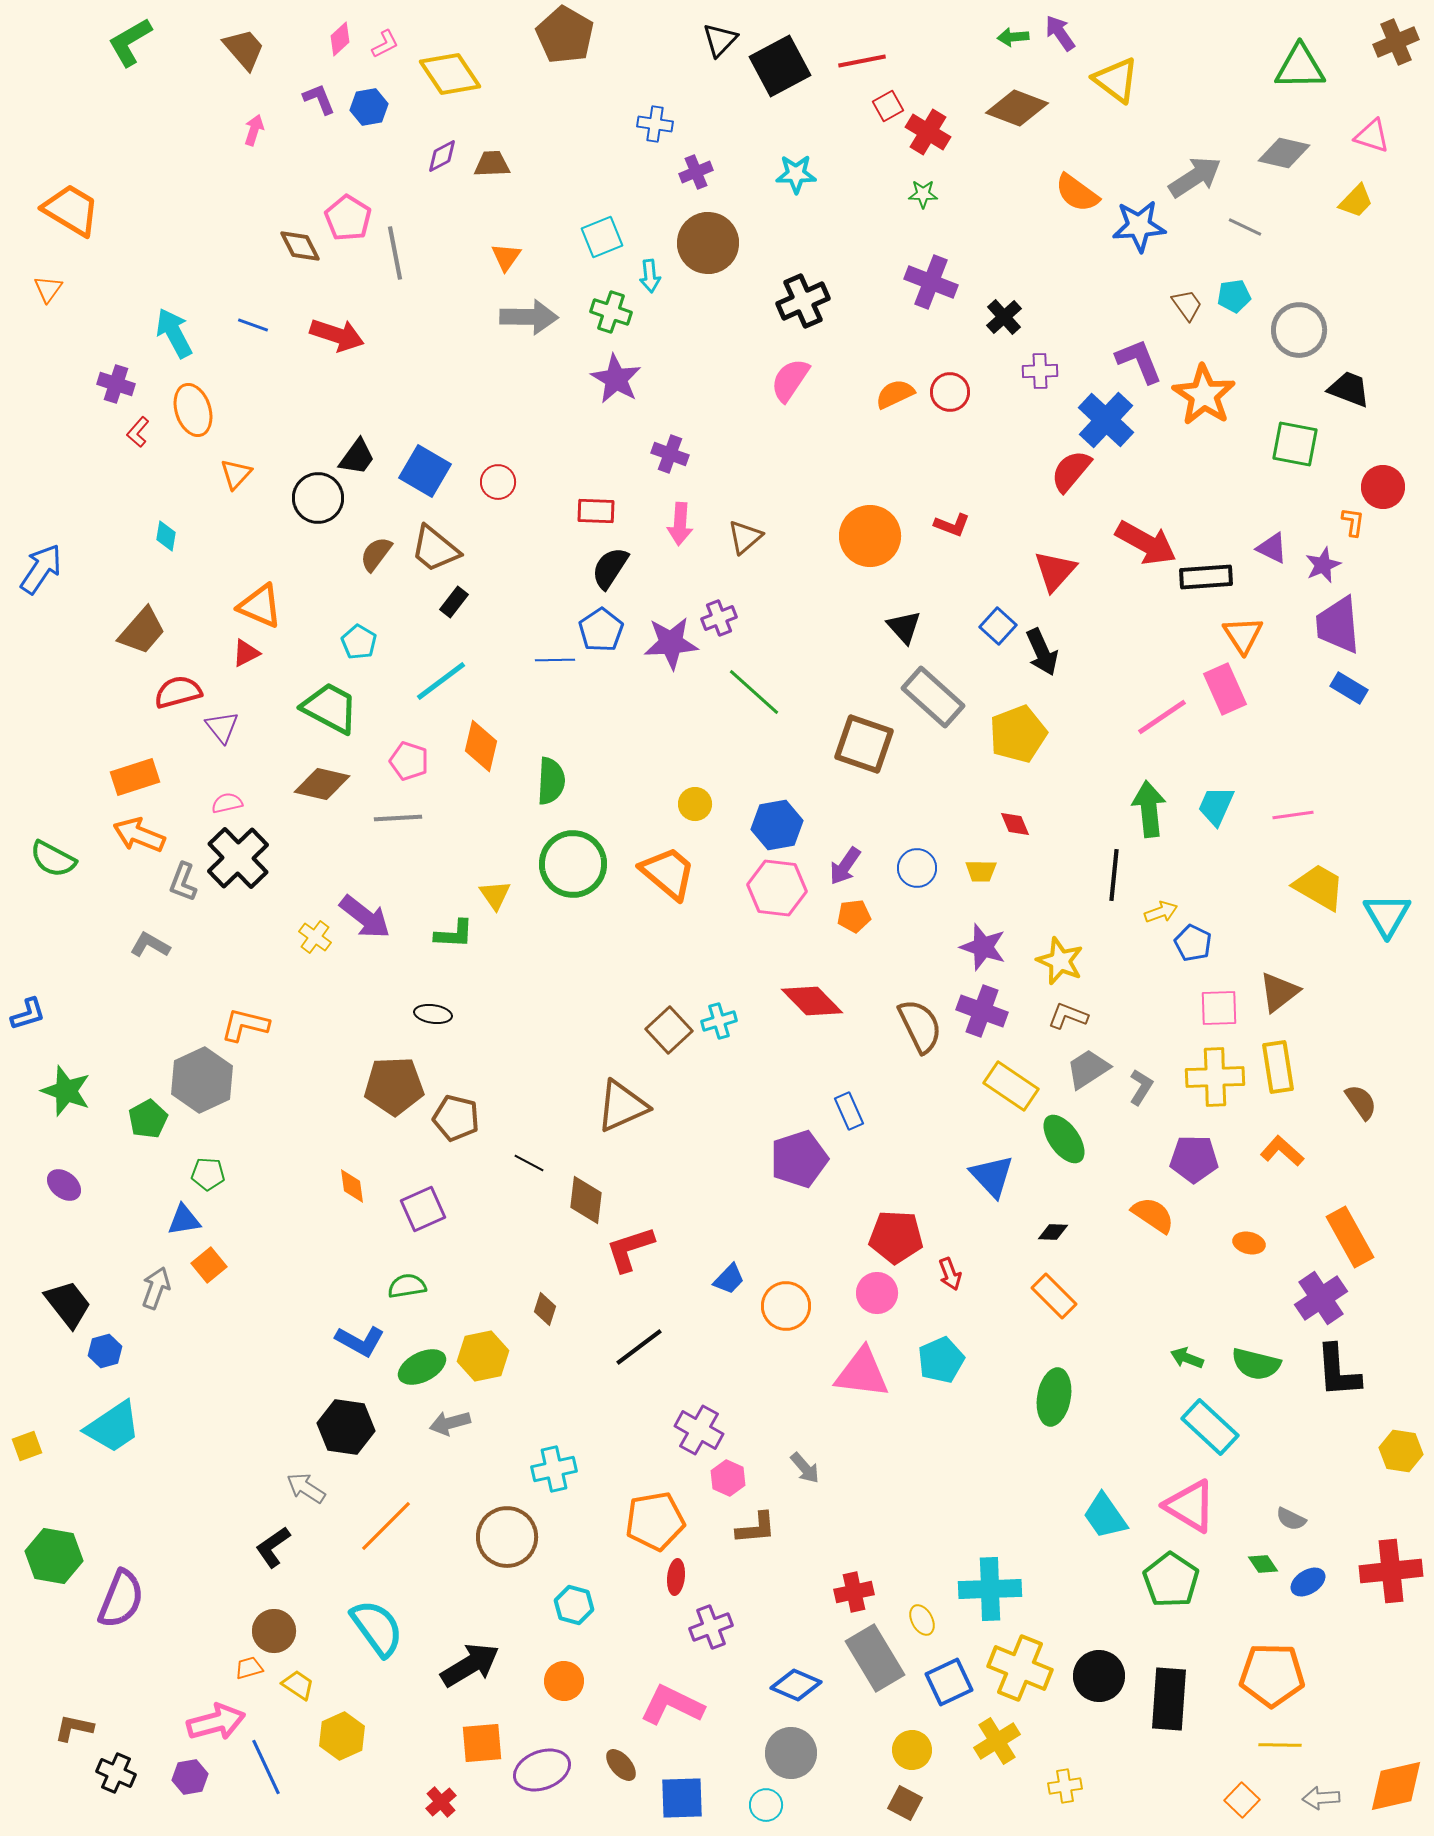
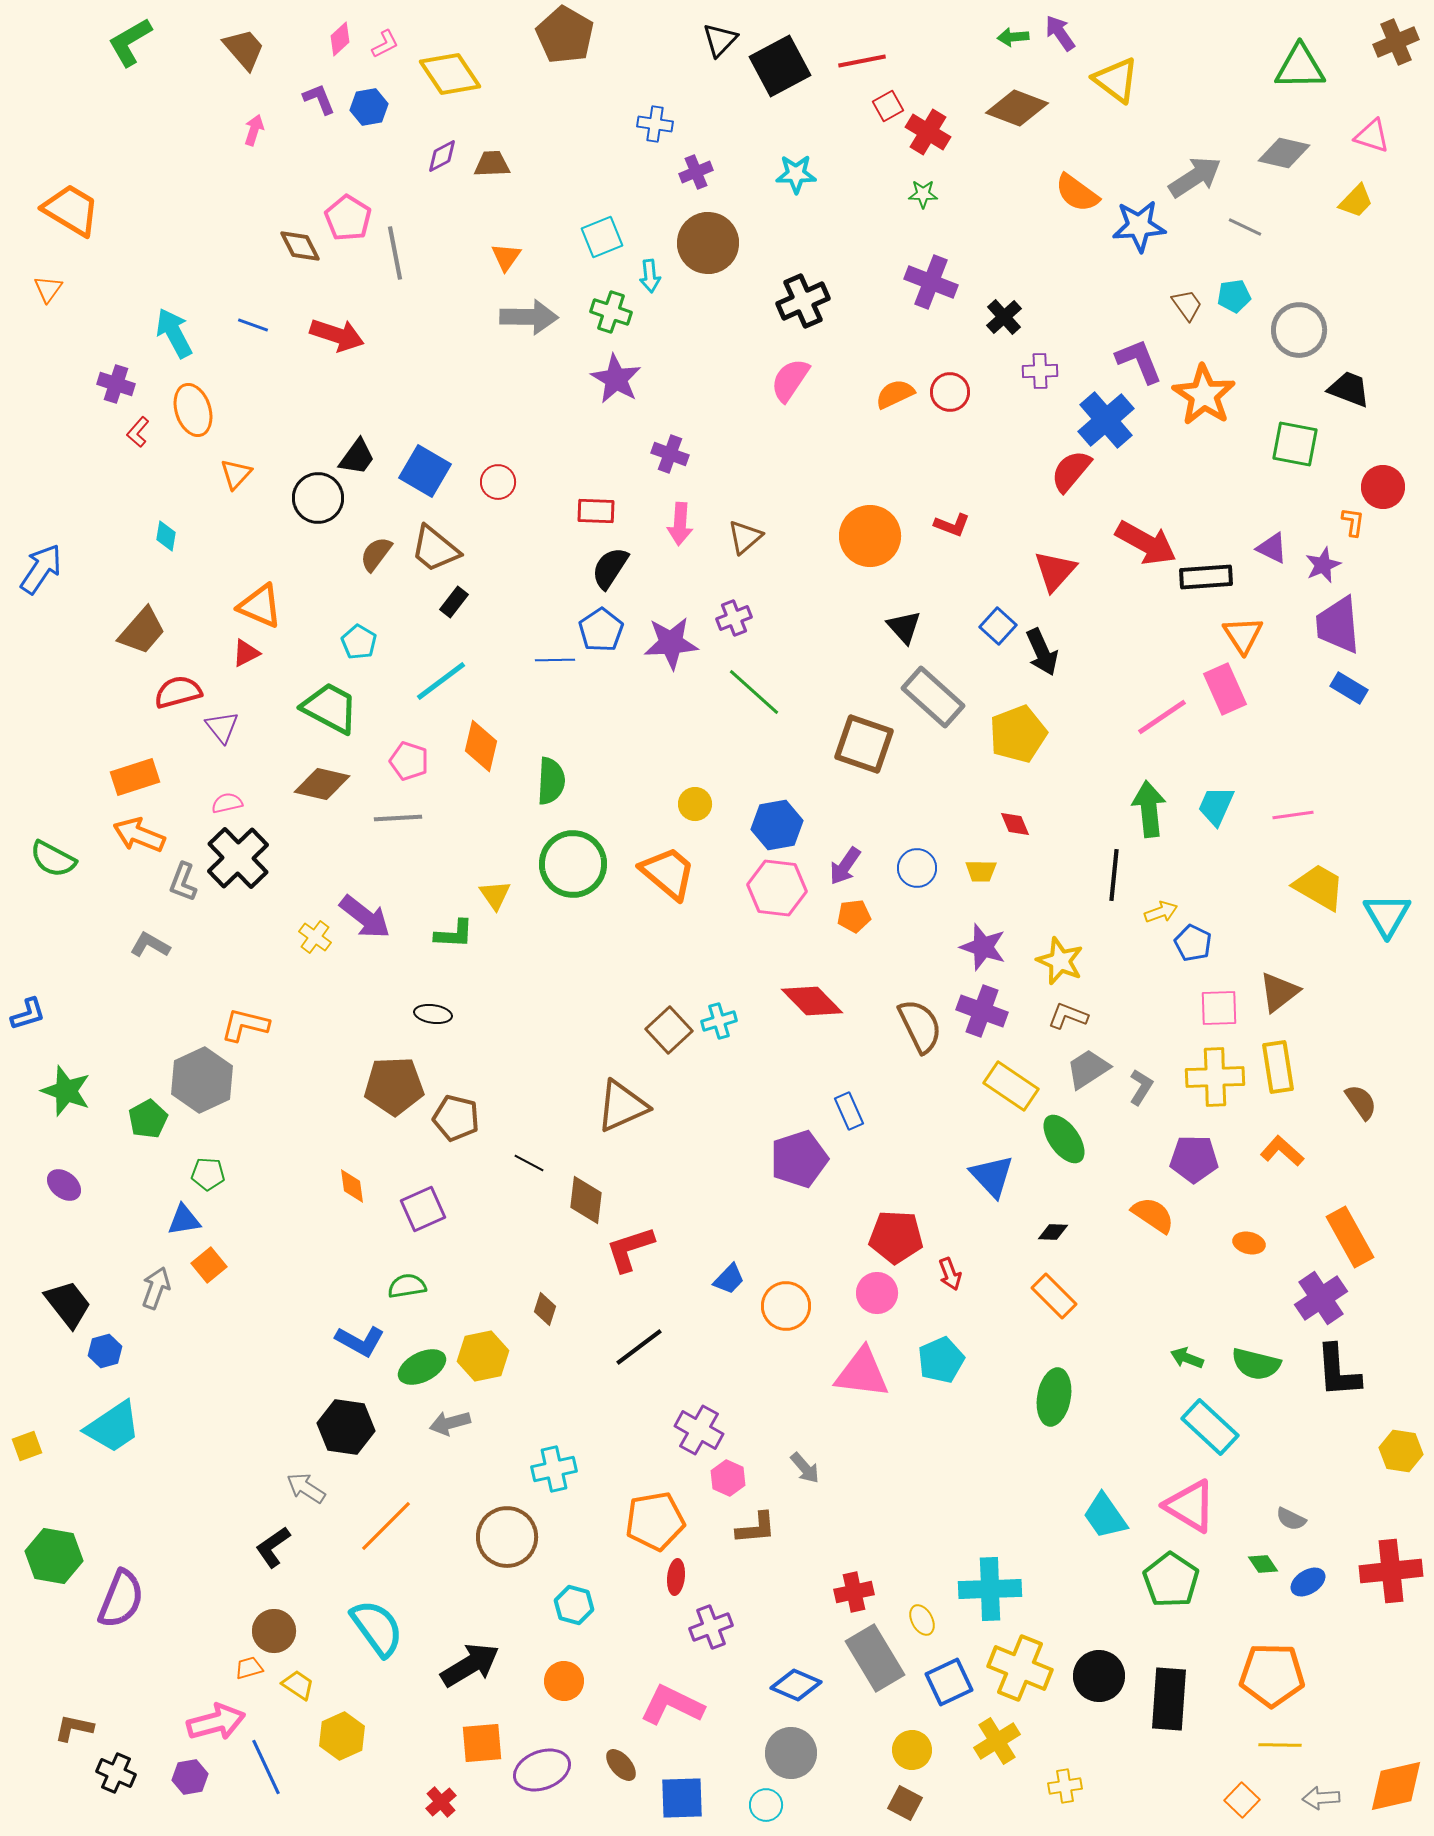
blue cross at (1106, 420): rotated 6 degrees clockwise
purple cross at (719, 618): moved 15 px right
